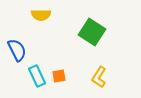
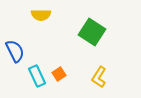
blue semicircle: moved 2 px left, 1 px down
orange square: moved 2 px up; rotated 24 degrees counterclockwise
